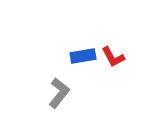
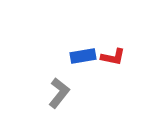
red L-shape: rotated 50 degrees counterclockwise
